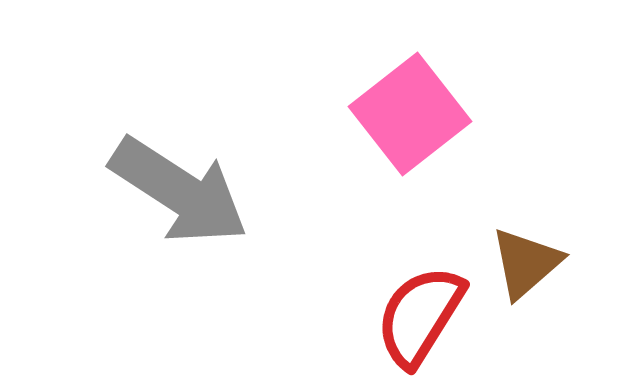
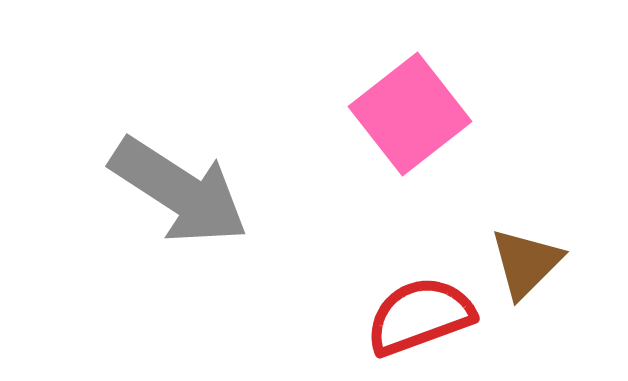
brown triangle: rotated 4 degrees counterclockwise
red semicircle: rotated 38 degrees clockwise
